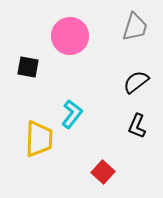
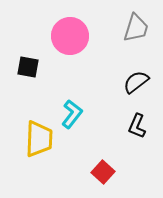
gray trapezoid: moved 1 px right, 1 px down
